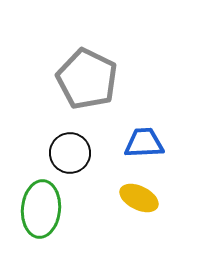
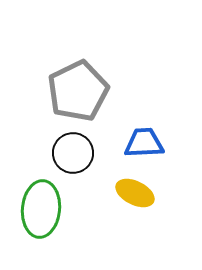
gray pentagon: moved 9 px left, 12 px down; rotated 20 degrees clockwise
black circle: moved 3 px right
yellow ellipse: moved 4 px left, 5 px up
